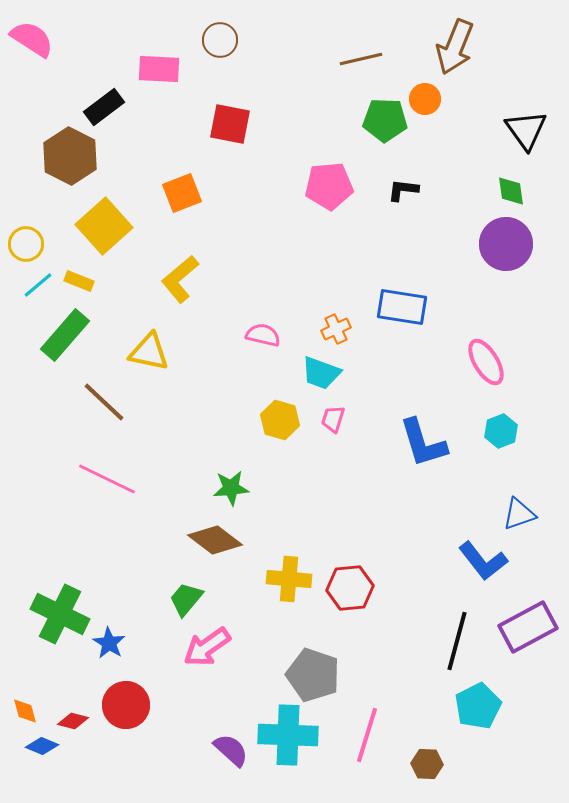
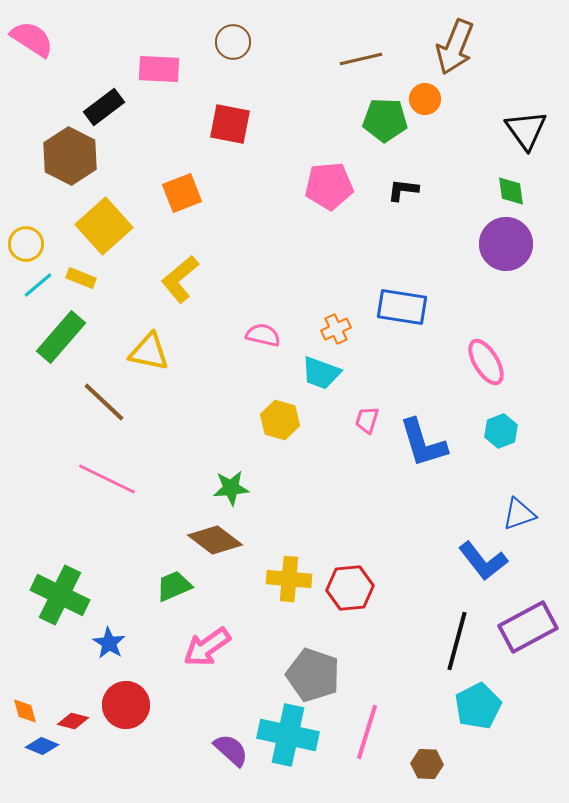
brown circle at (220, 40): moved 13 px right, 2 px down
yellow rectangle at (79, 281): moved 2 px right, 3 px up
green rectangle at (65, 335): moved 4 px left, 2 px down
pink trapezoid at (333, 419): moved 34 px right, 1 px down
green trapezoid at (186, 599): moved 12 px left, 13 px up; rotated 27 degrees clockwise
green cross at (60, 614): moved 19 px up
cyan cross at (288, 735): rotated 10 degrees clockwise
pink line at (367, 735): moved 3 px up
